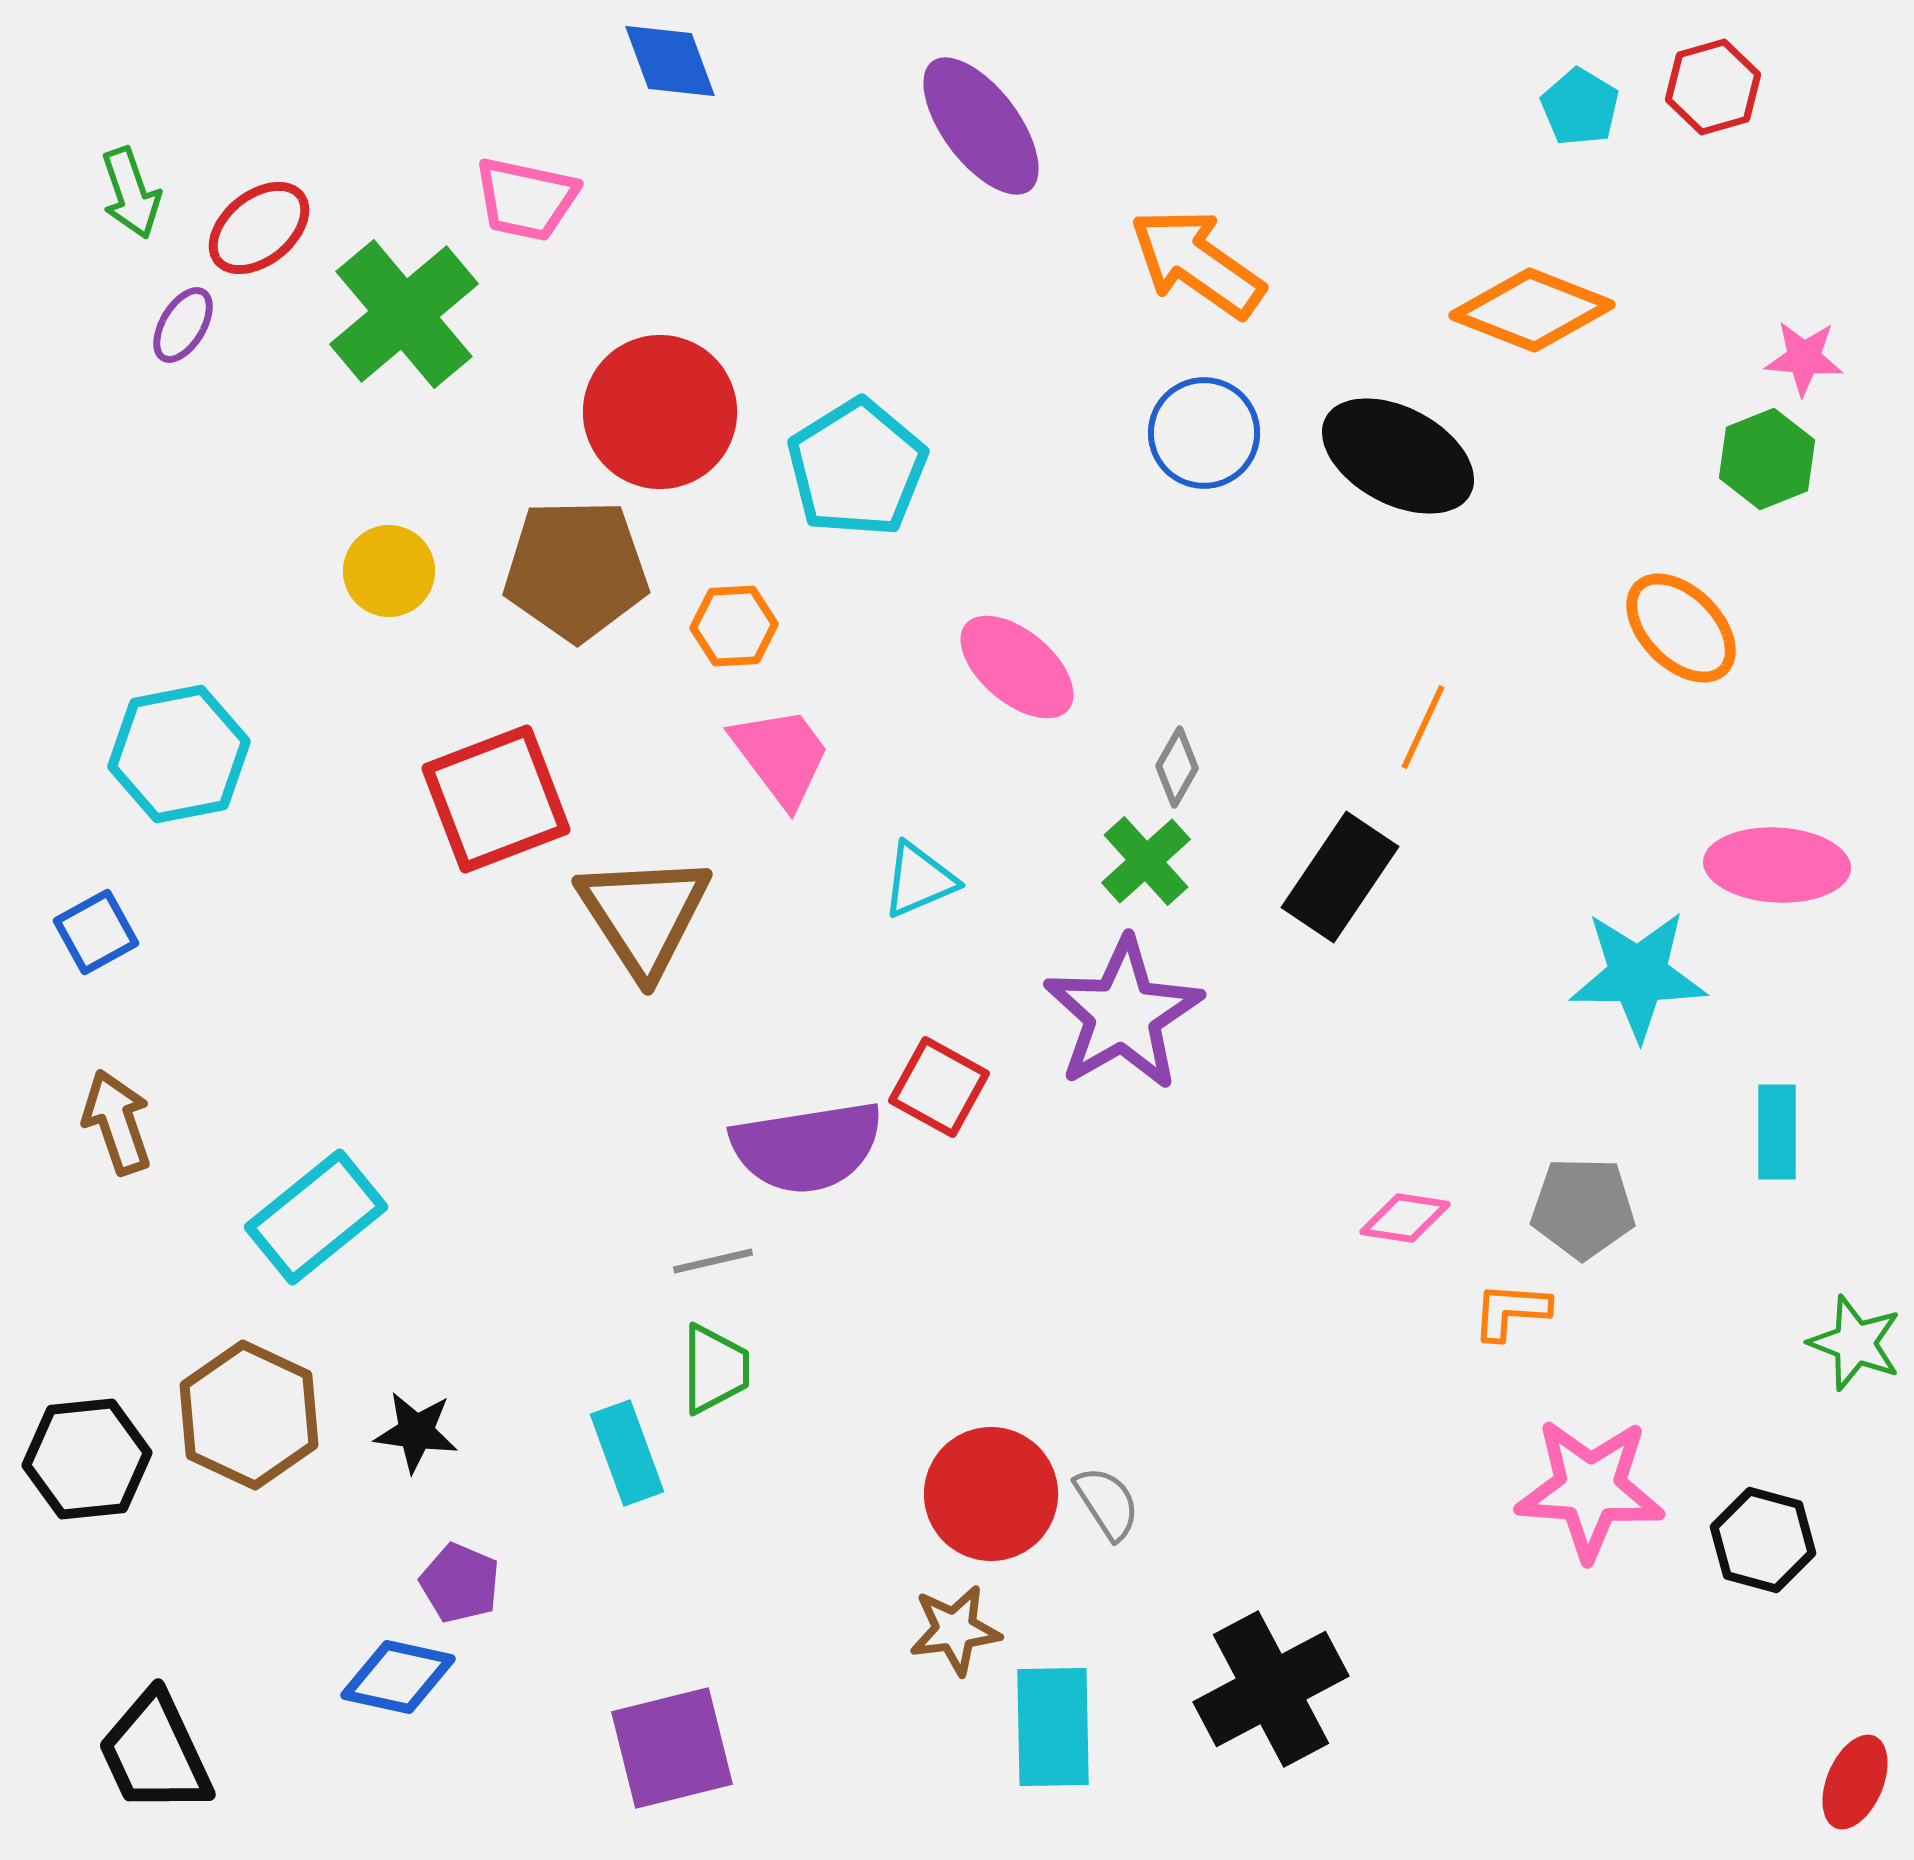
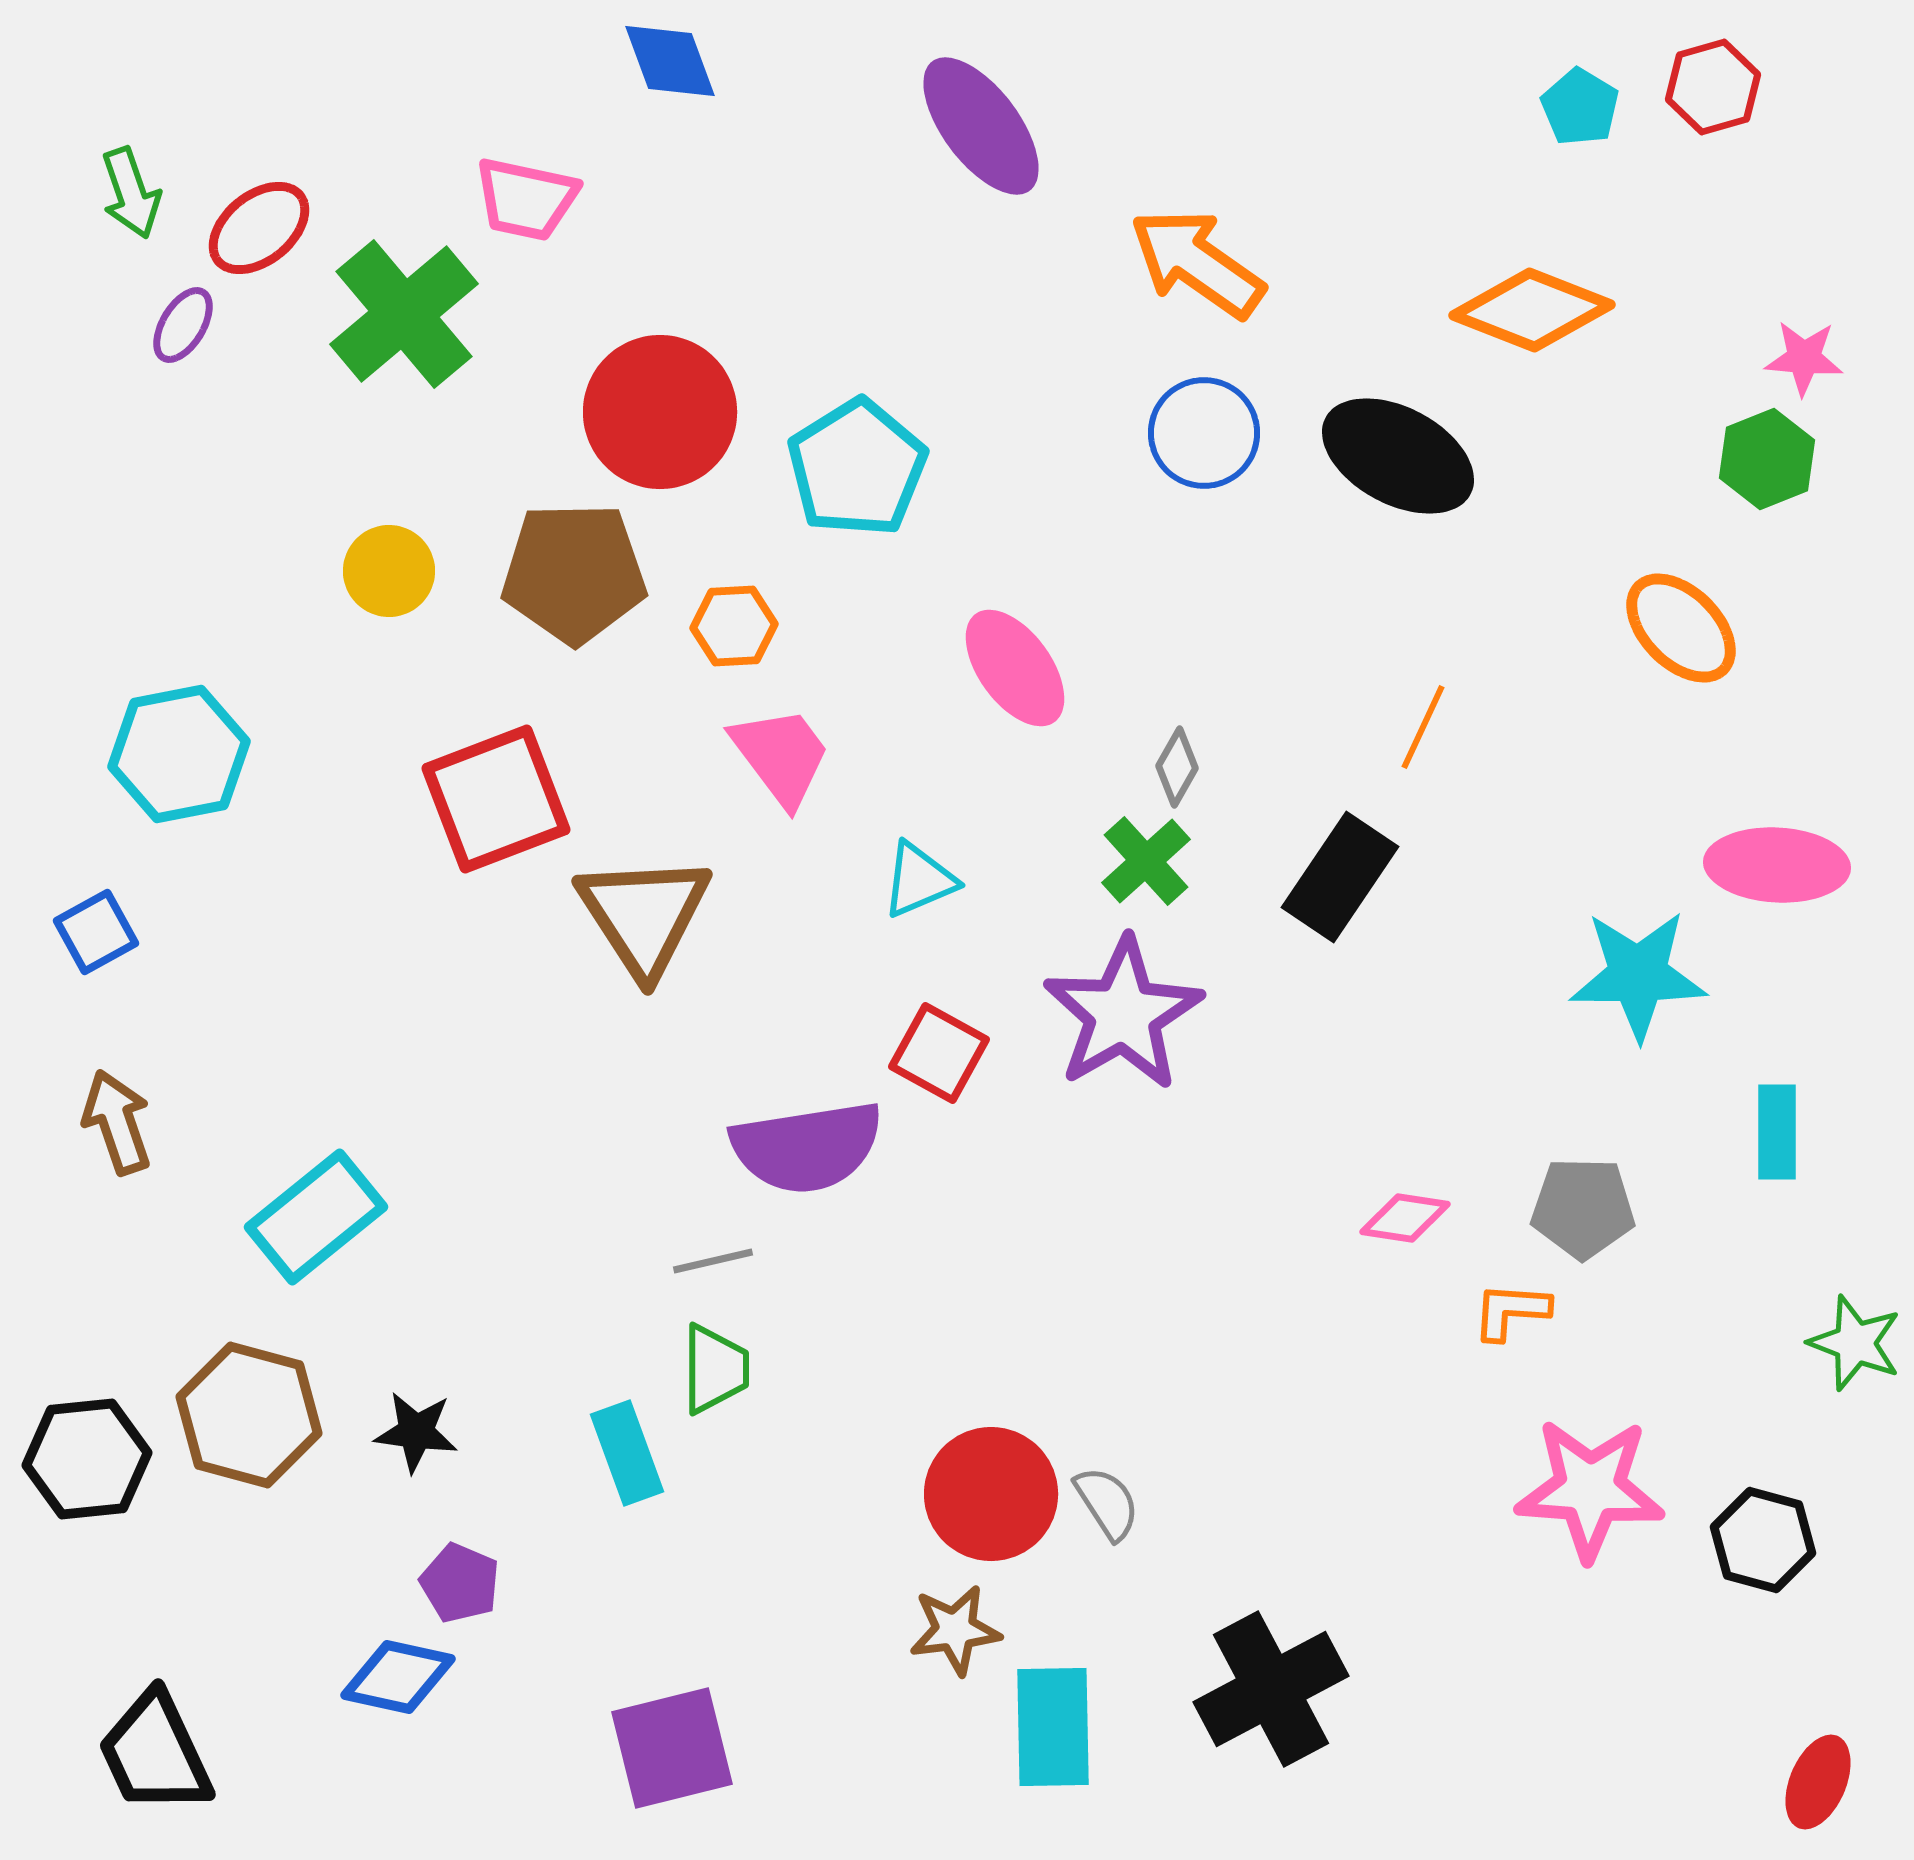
brown pentagon at (576, 570): moved 2 px left, 3 px down
pink ellipse at (1017, 667): moved 2 px left, 1 px down; rotated 14 degrees clockwise
red square at (939, 1087): moved 34 px up
brown hexagon at (249, 1415): rotated 10 degrees counterclockwise
red ellipse at (1855, 1782): moved 37 px left
